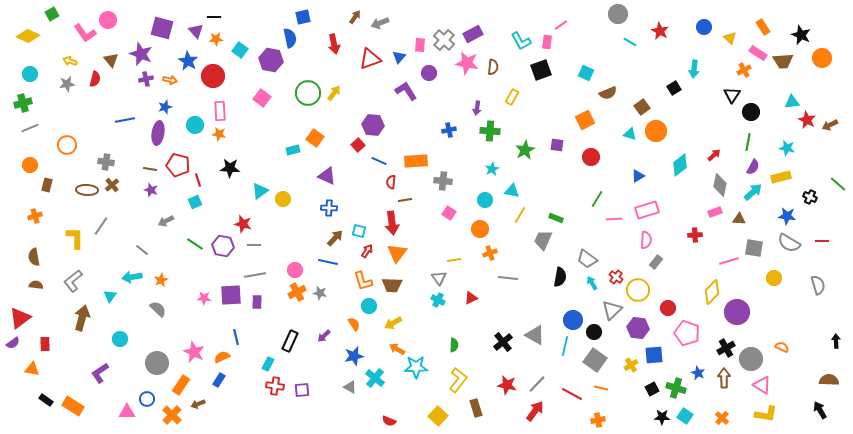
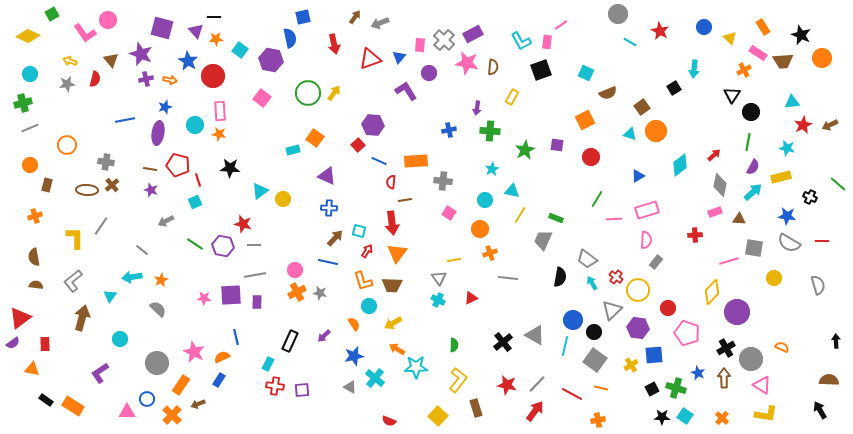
red star at (807, 120): moved 4 px left, 5 px down; rotated 18 degrees clockwise
